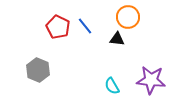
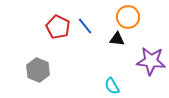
purple star: moved 19 px up
